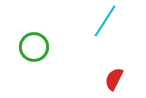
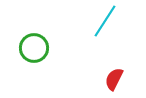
green circle: moved 1 px down
